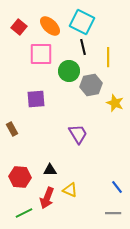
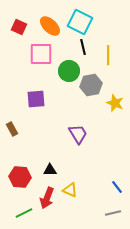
cyan square: moved 2 px left
red square: rotated 14 degrees counterclockwise
yellow line: moved 2 px up
gray line: rotated 14 degrees counterclockwise
